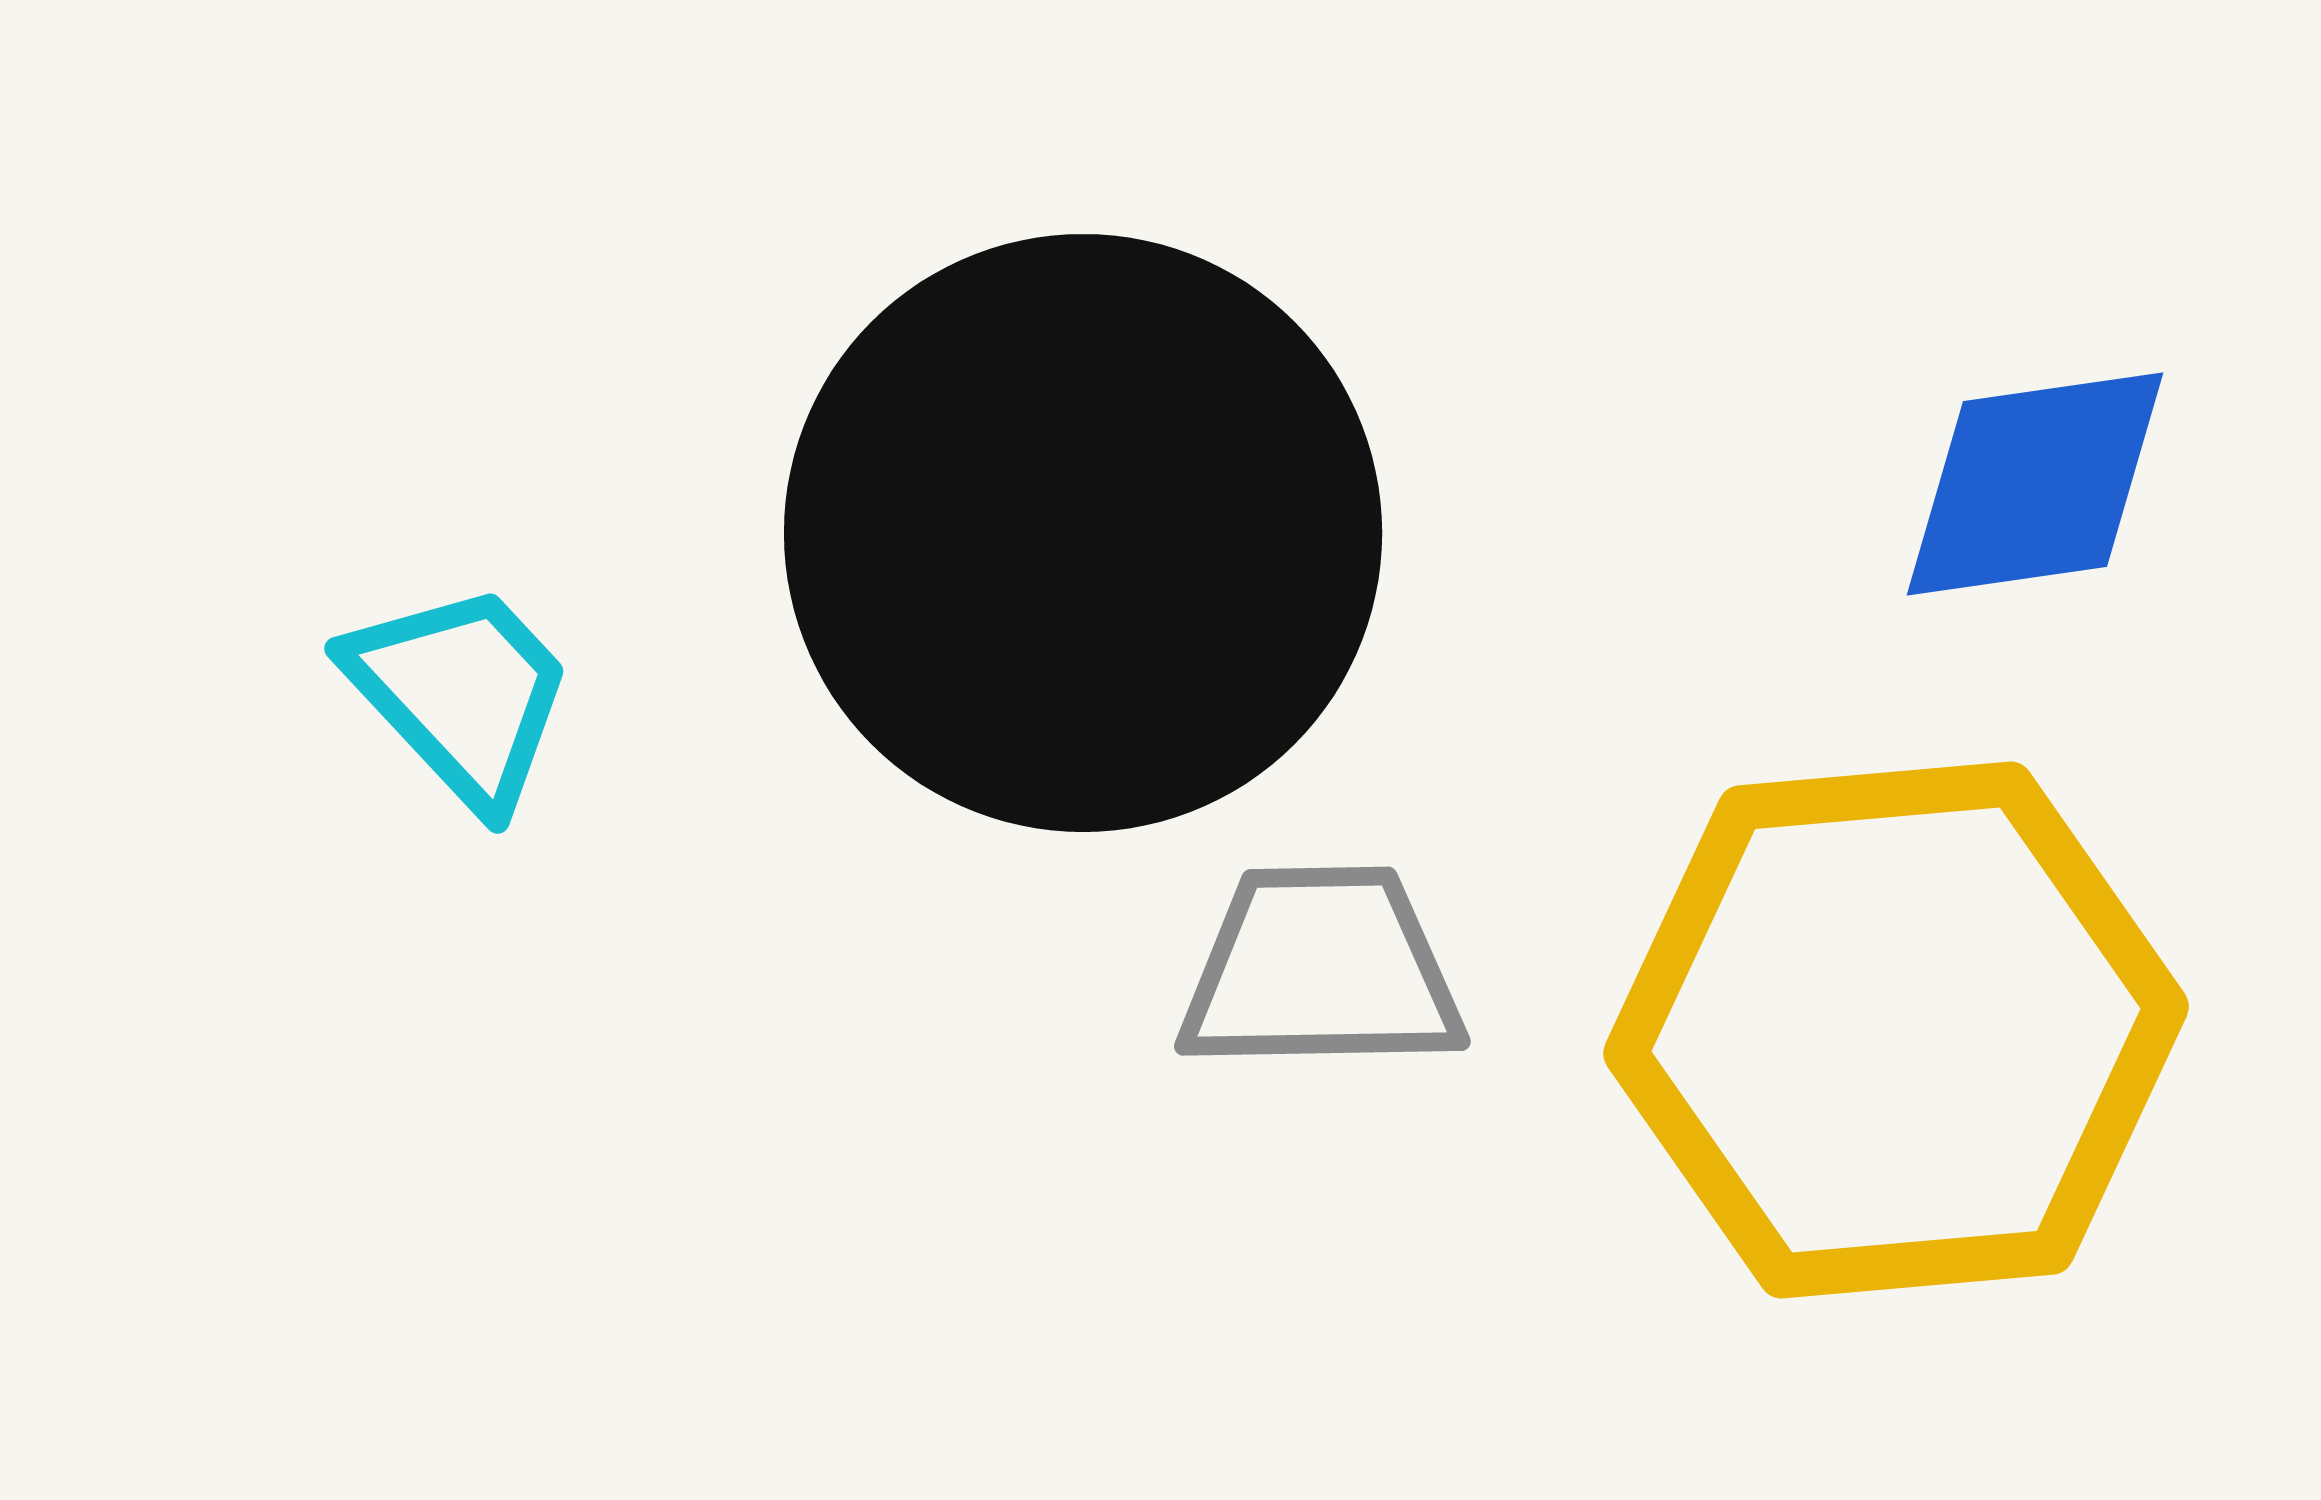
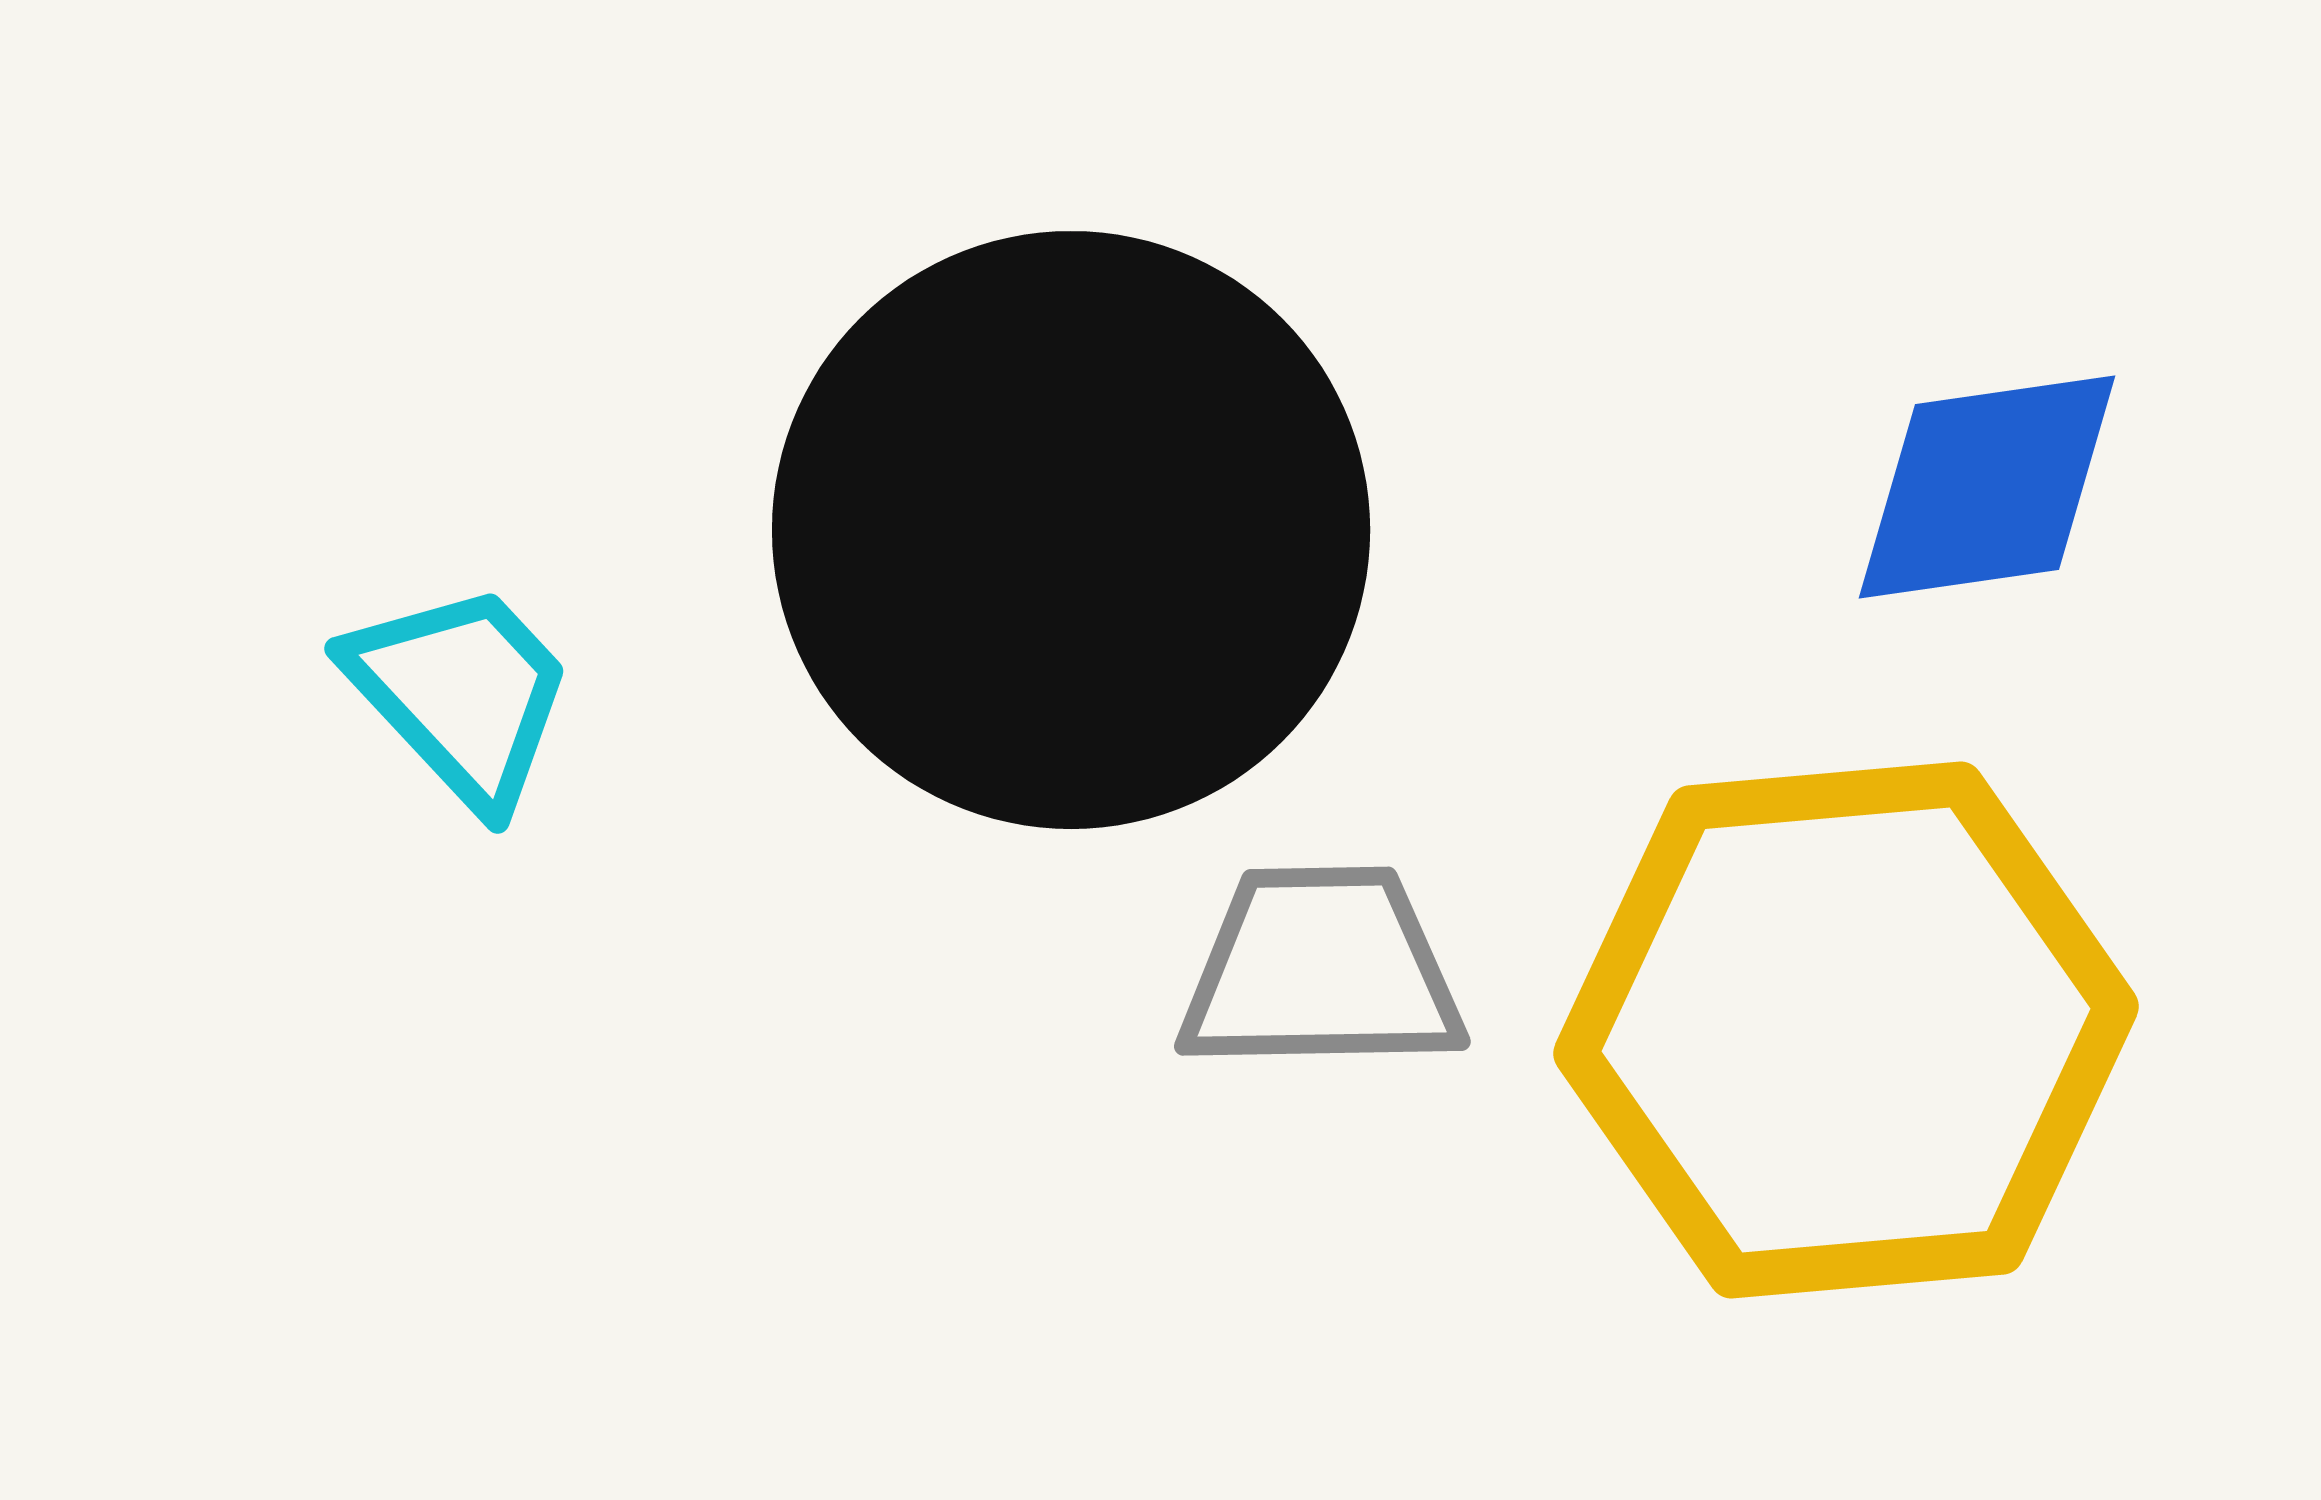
blue diamond: moved 48 px left, 3 px down
black circle: moved 12 px left, 3 px up
yellow hexagon: moved 50 px left
